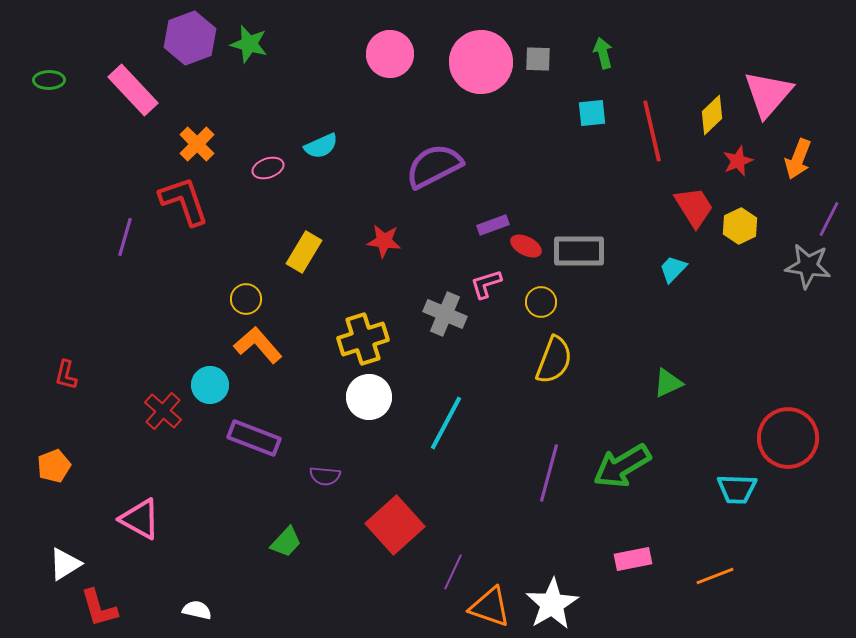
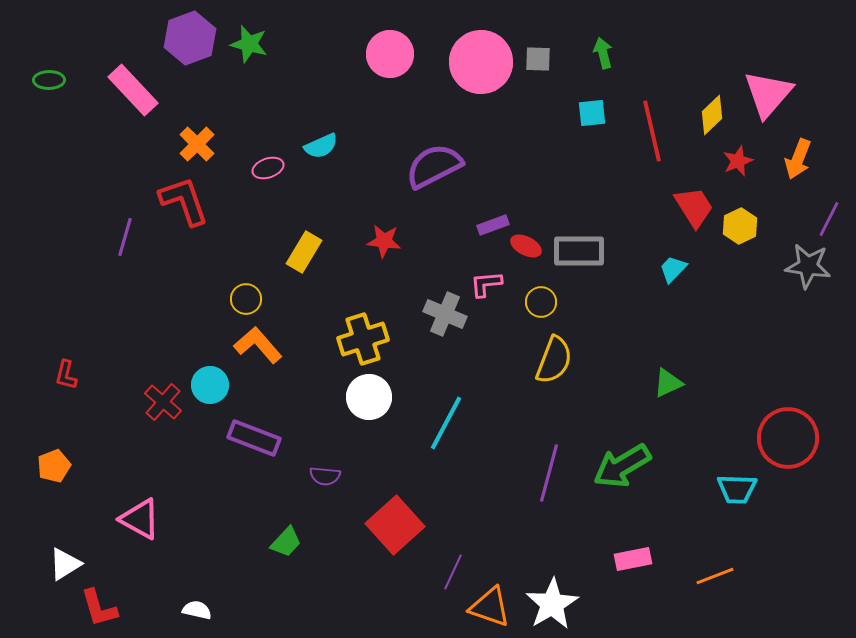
pink L-shape at (486, 284): rotated 12 degrees clockwise
red cross at (163, 411): moved 9 px up
